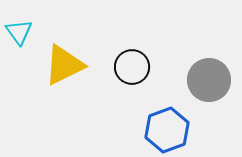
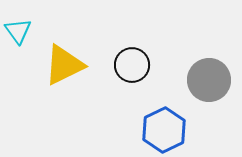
cyan triangle: moved 1 px left, 1 px up
black circle: moved 2 px up
blue hexagon: moved 3 px left; rotated 6 degrees counterclockwise
